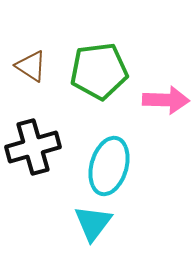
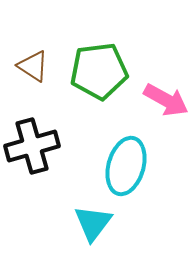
brown triangle: moved 2 px right
pink arrow: rotated 27 degrees clockwise
black cross: moved 1 px left, 1 px up
cyan ellipse: moved 17 px right
